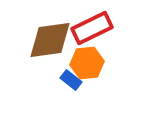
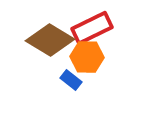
brown diamond: rotated 39 degrees clockwise
orange hexagon: moved 6 px up; rotated 8 degrees clockwise
